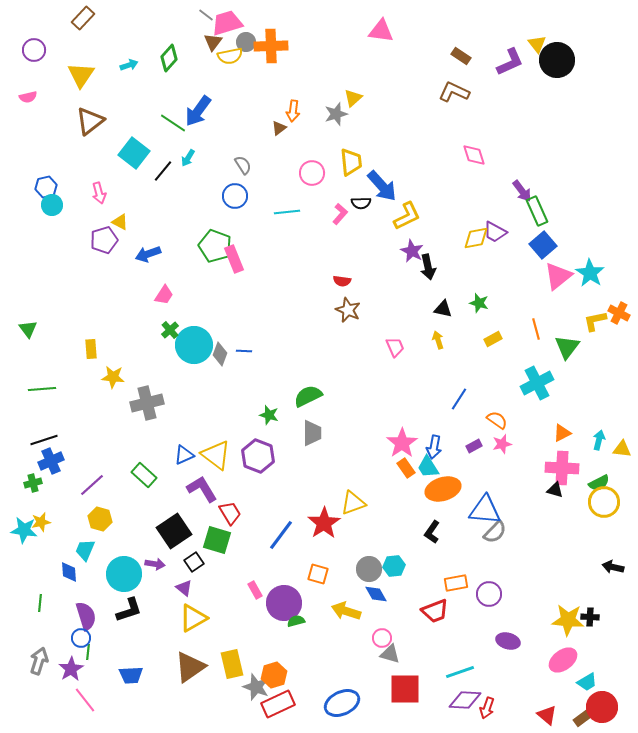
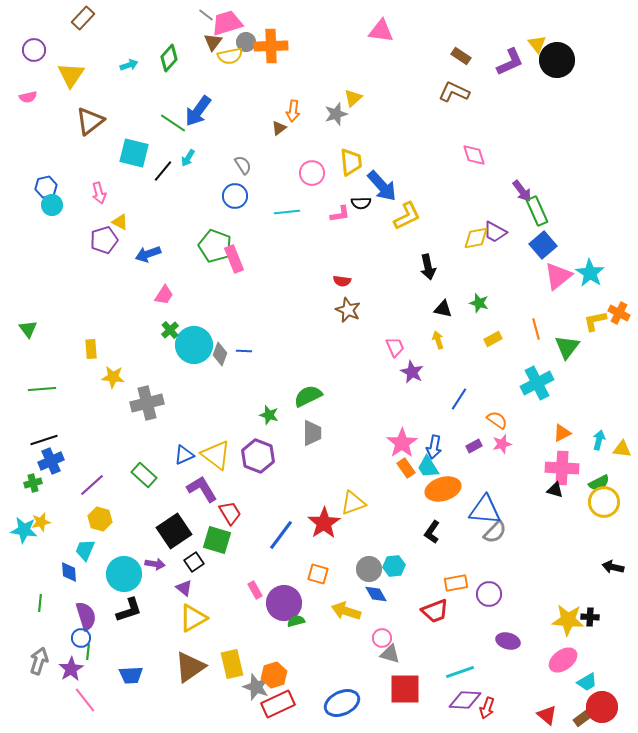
yellow triangle at (81, 75): moved 10 px left
cyan square at (134, 153): rotated 24 degrees counterclockwise
pink L-shape at (340, 214): rotated 40 degrees clockwise
purple star at (412, 251): moved 121 px down
